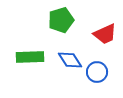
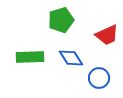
red trapezoid: moved 2 px right, 1 px down
blue diamond: moved 1 px right, 2 px up
blue circle: moved 2 px right, 6 px down
